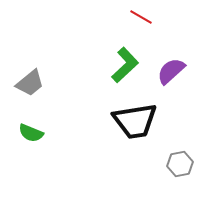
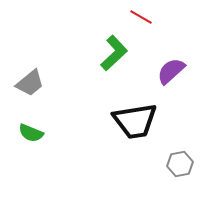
green L-shape: moved 11 px left, 12 px up
